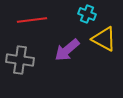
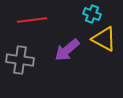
cyan cross: moved 5 px right
